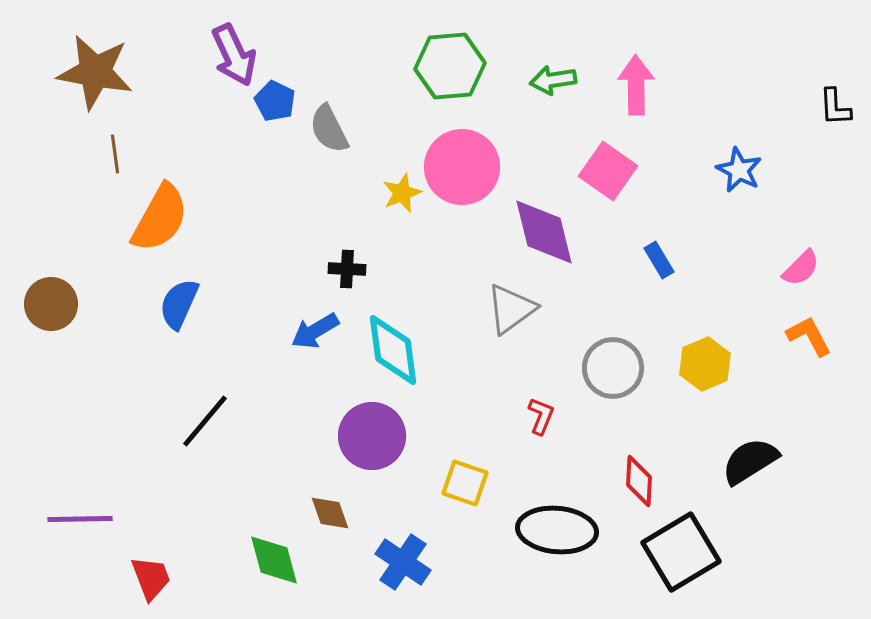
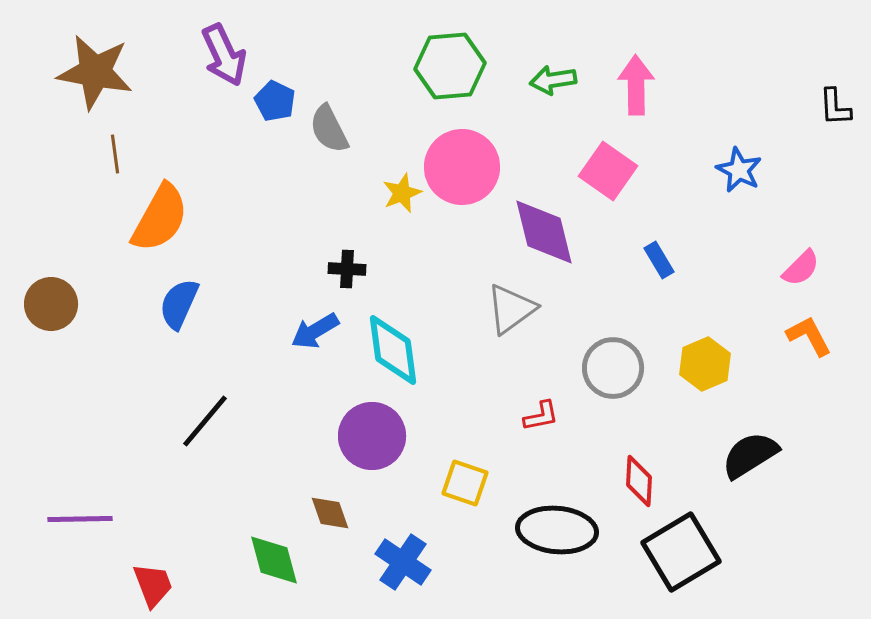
purple arrow: moved 10 px left
red L-shape: rotated 57 degrees clockwise
black semicircle: moved 6 px up
red trapezoid: moved 2 px right, 7 px down
